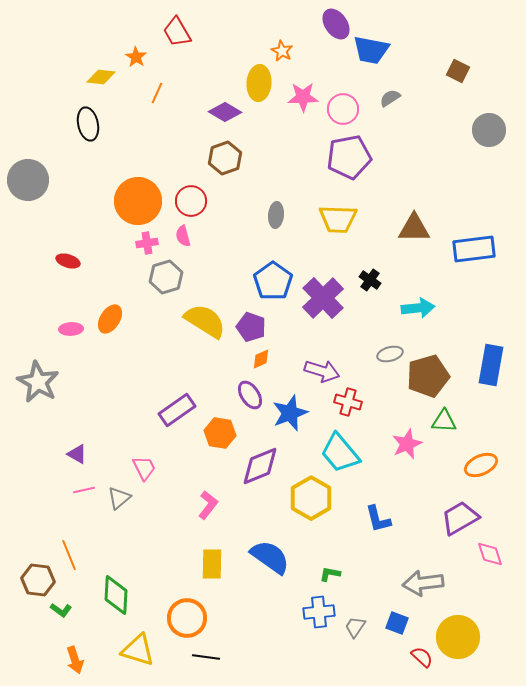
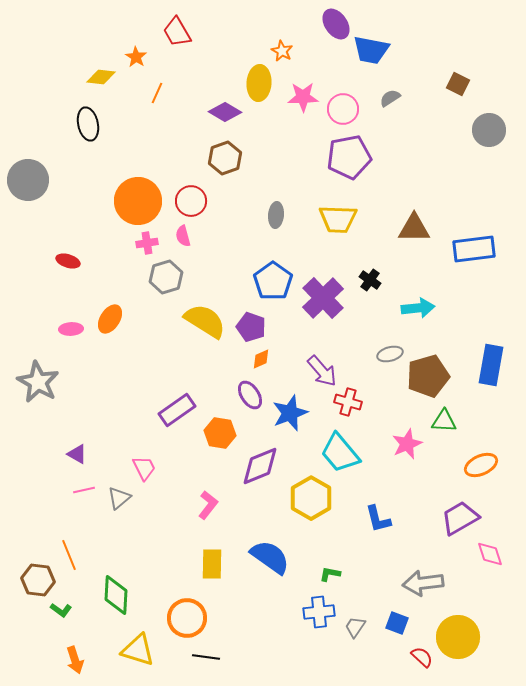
brown square at (458, 71): moved 13 px down
purple arrow at (322, 371): rotated 32 degrees clockwise
